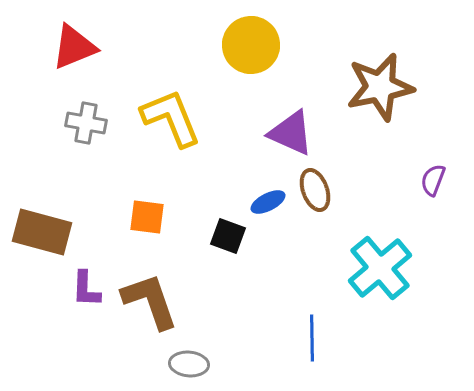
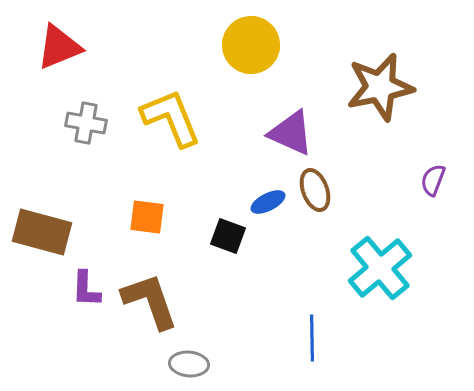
red triangle: moved 15 px left
